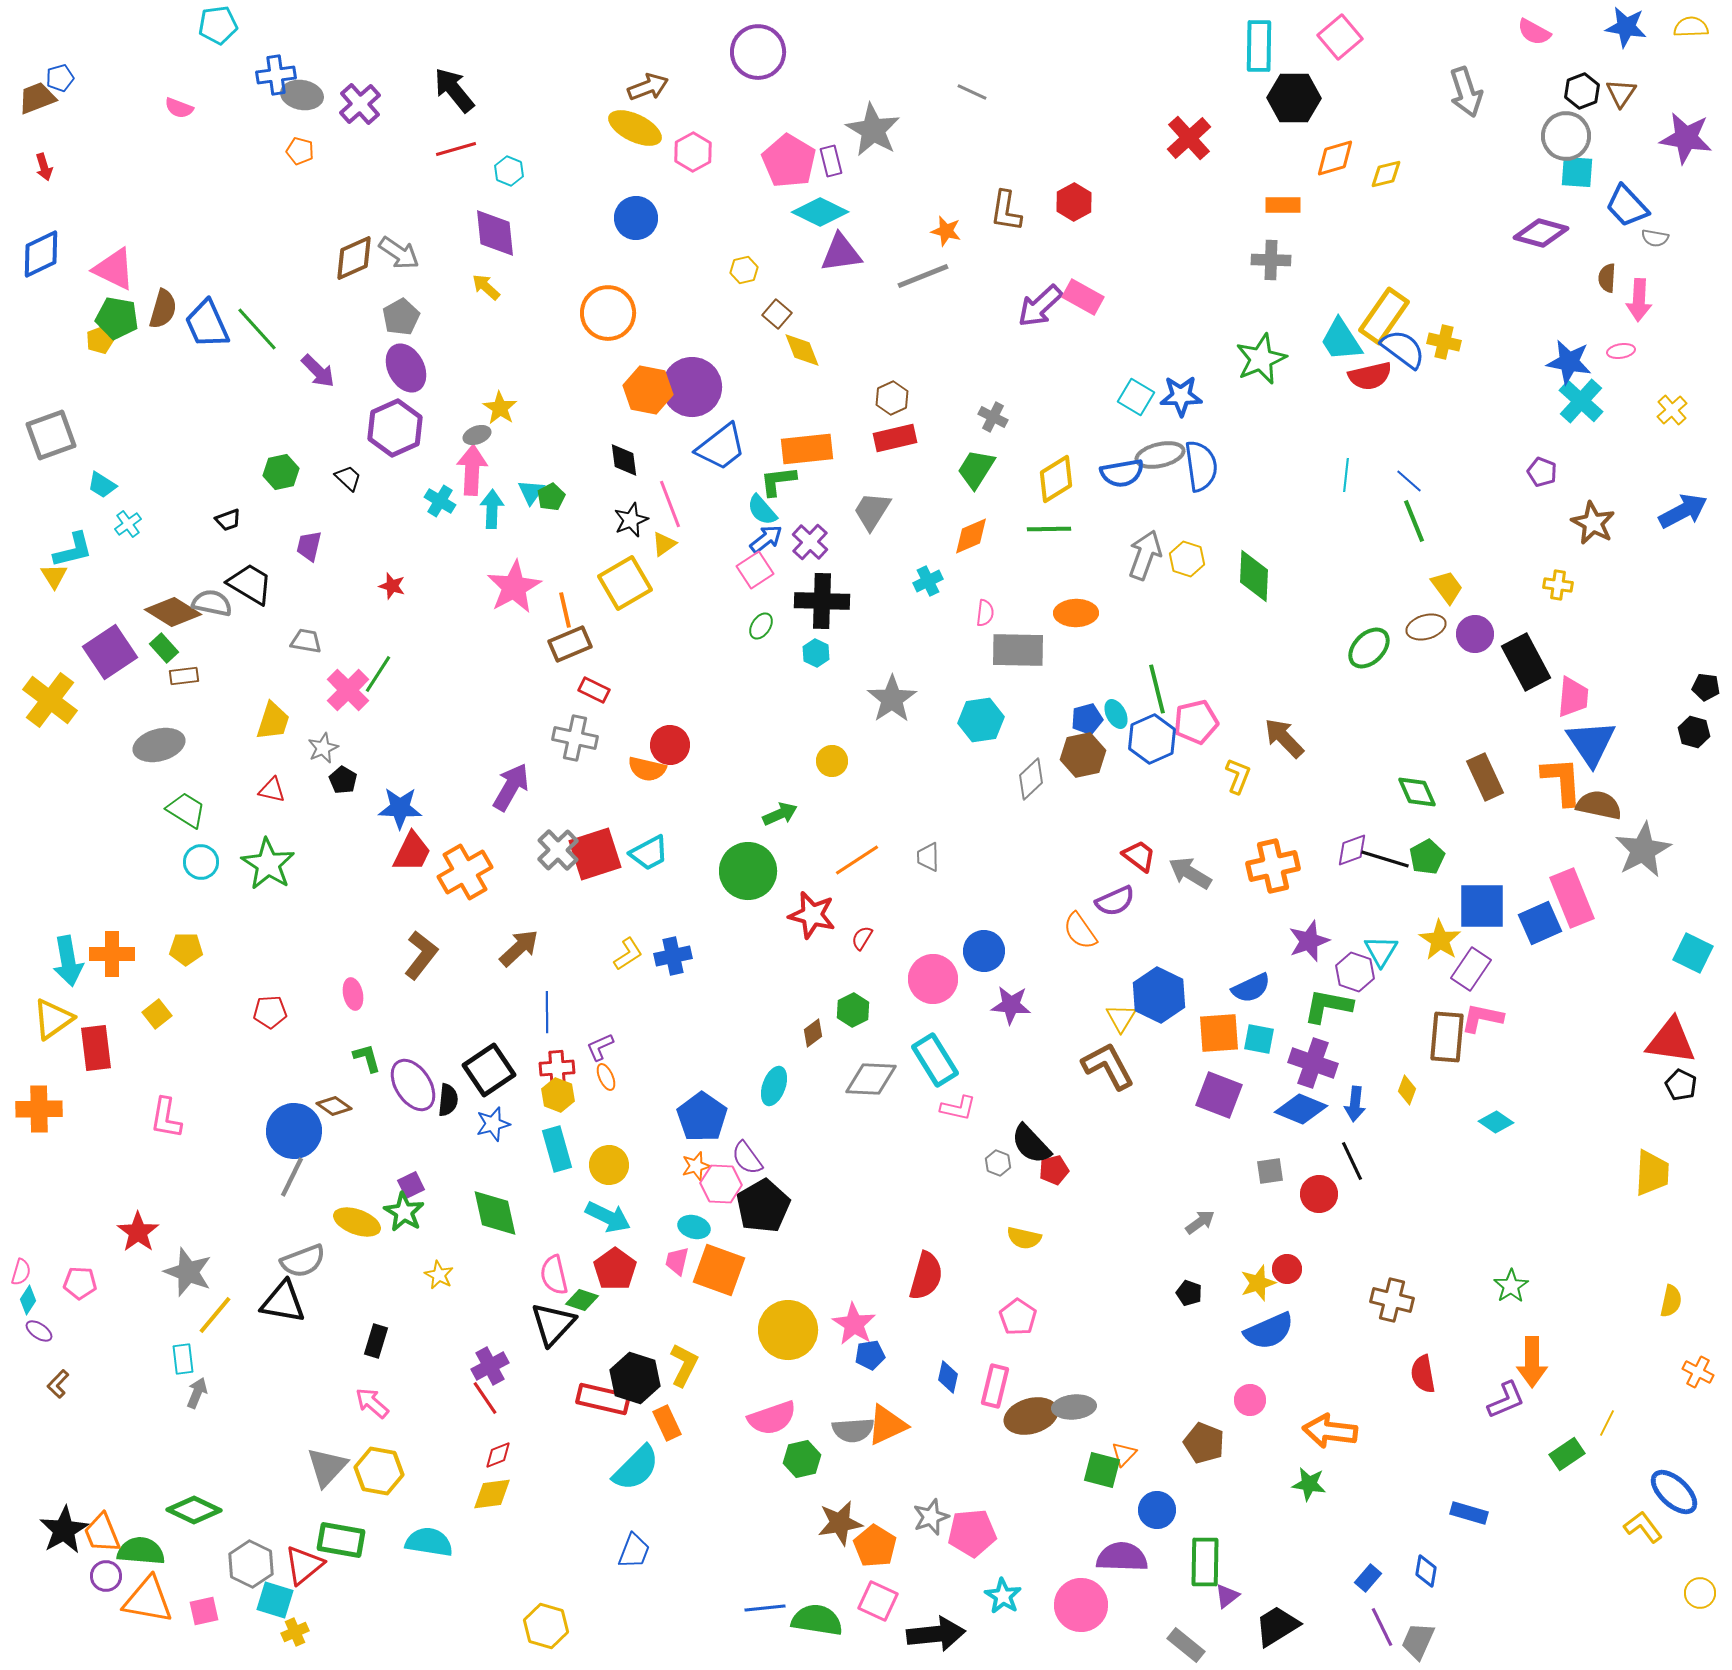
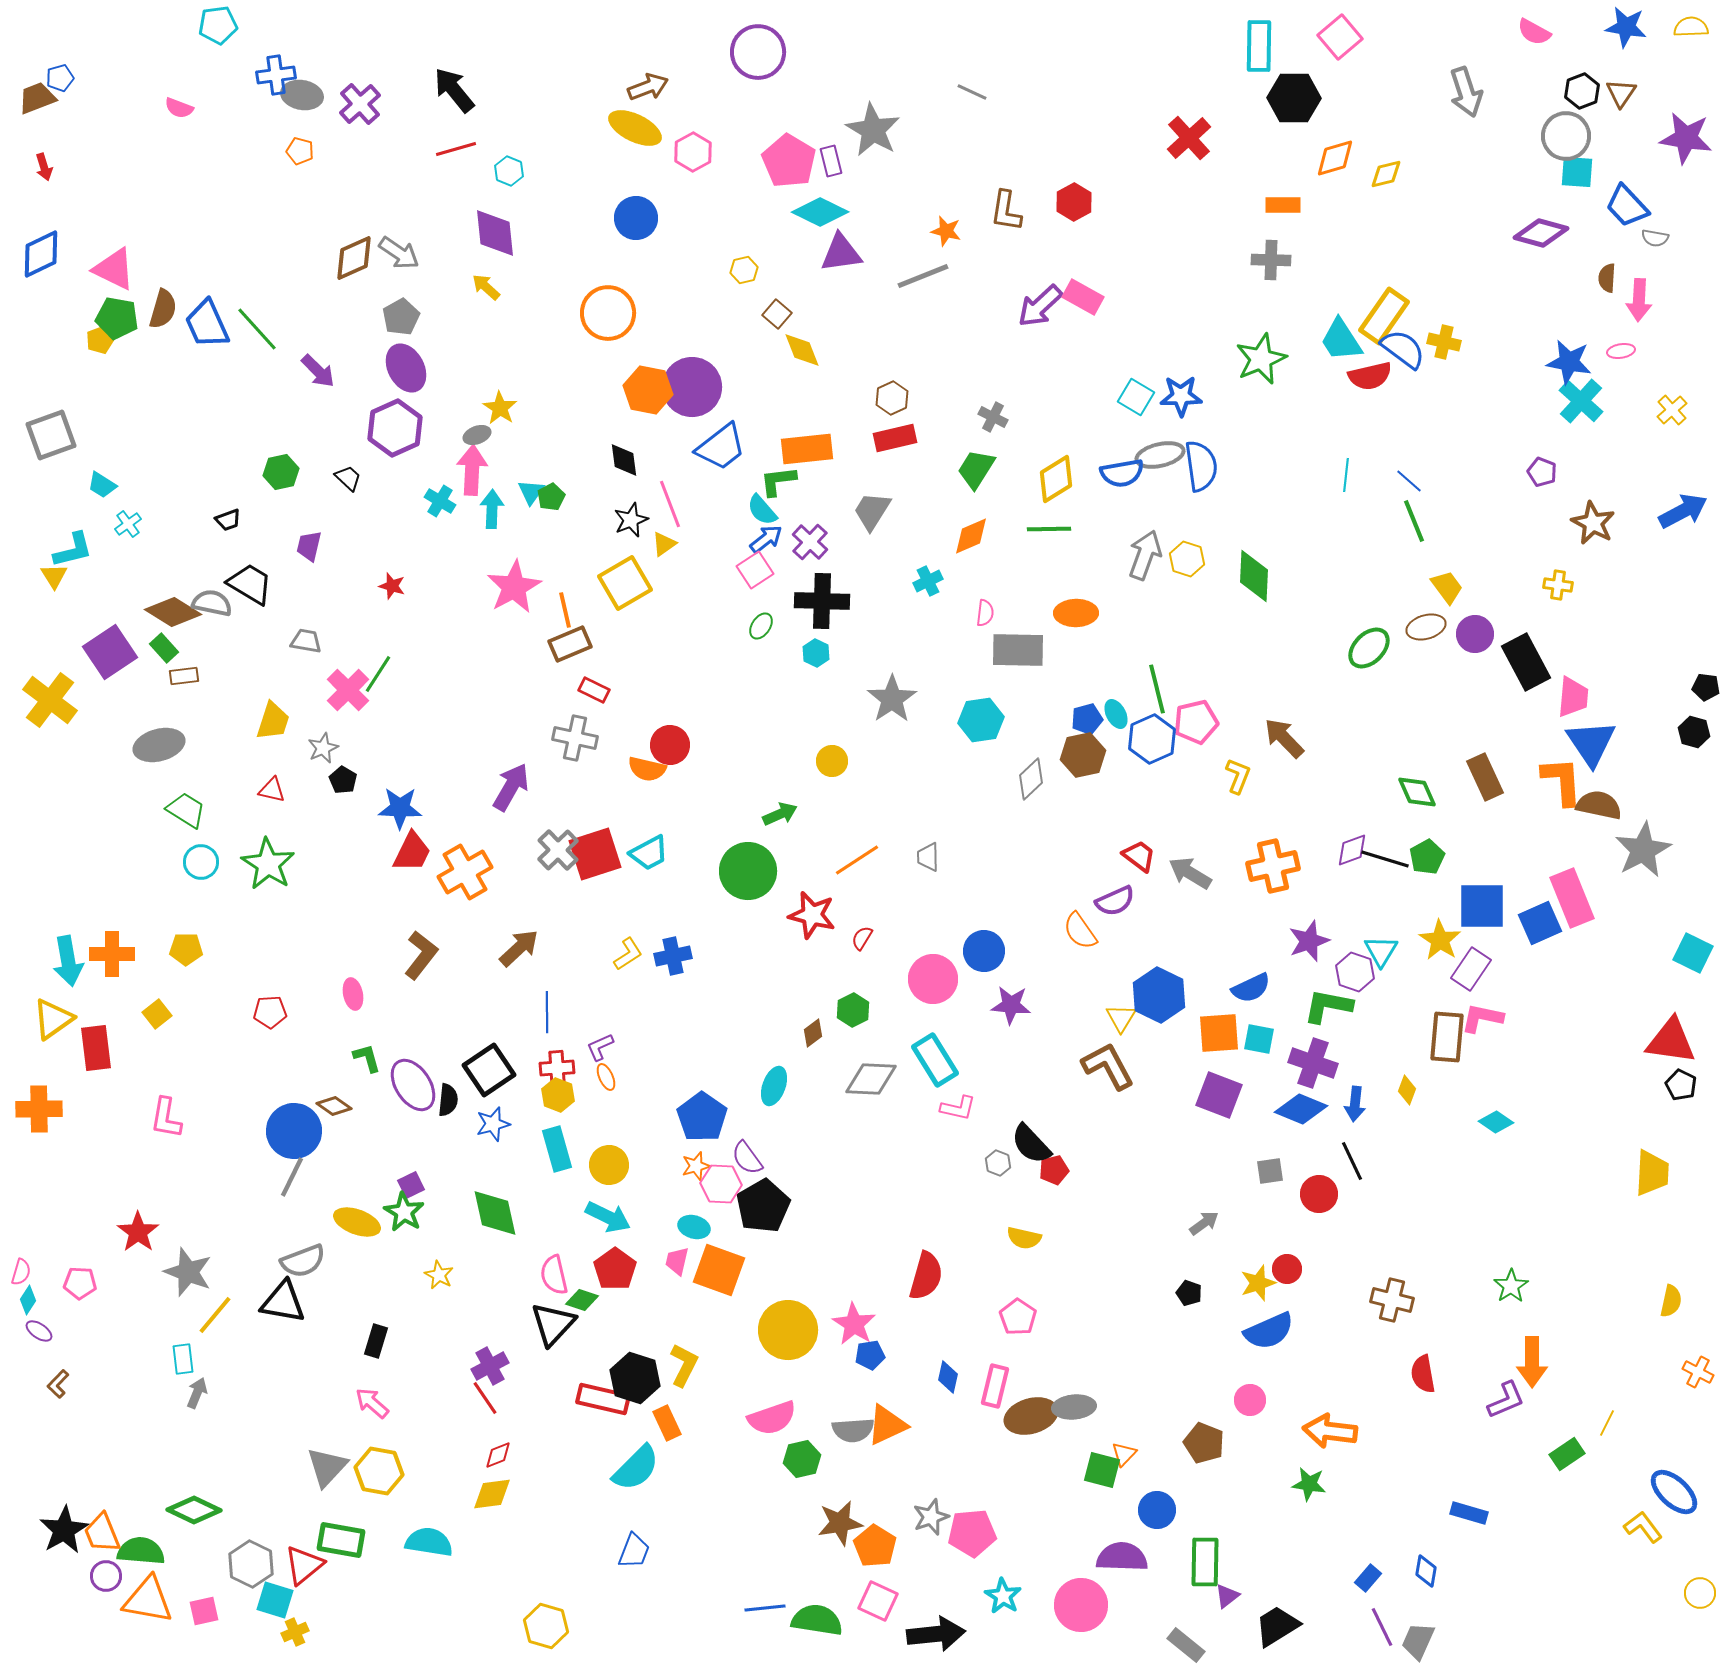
gray arrow at (1200, 1222): moved 4 px right, 1 px down
